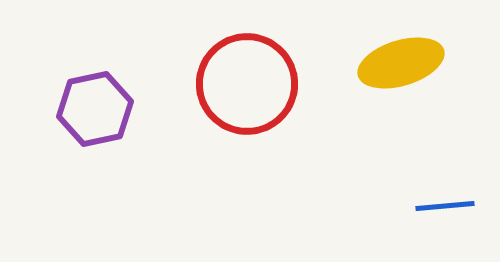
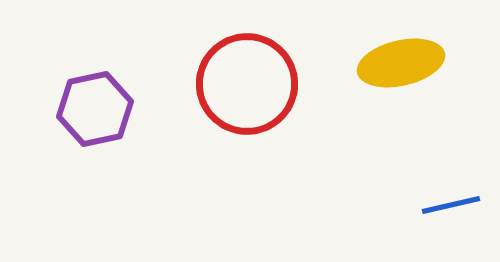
yellow ellipse: rotated 4 degrees clockwise
blue line: moved 6 px right, 1 px up; rotated 8 degrees counterclockwise
